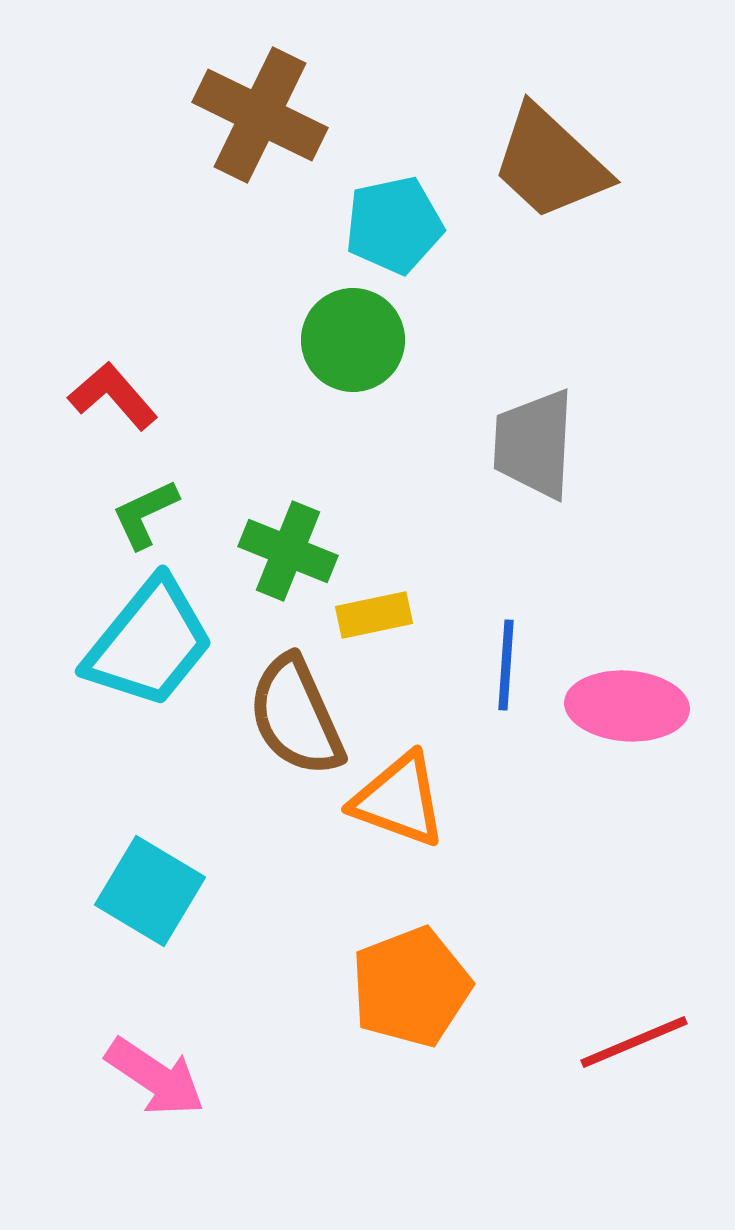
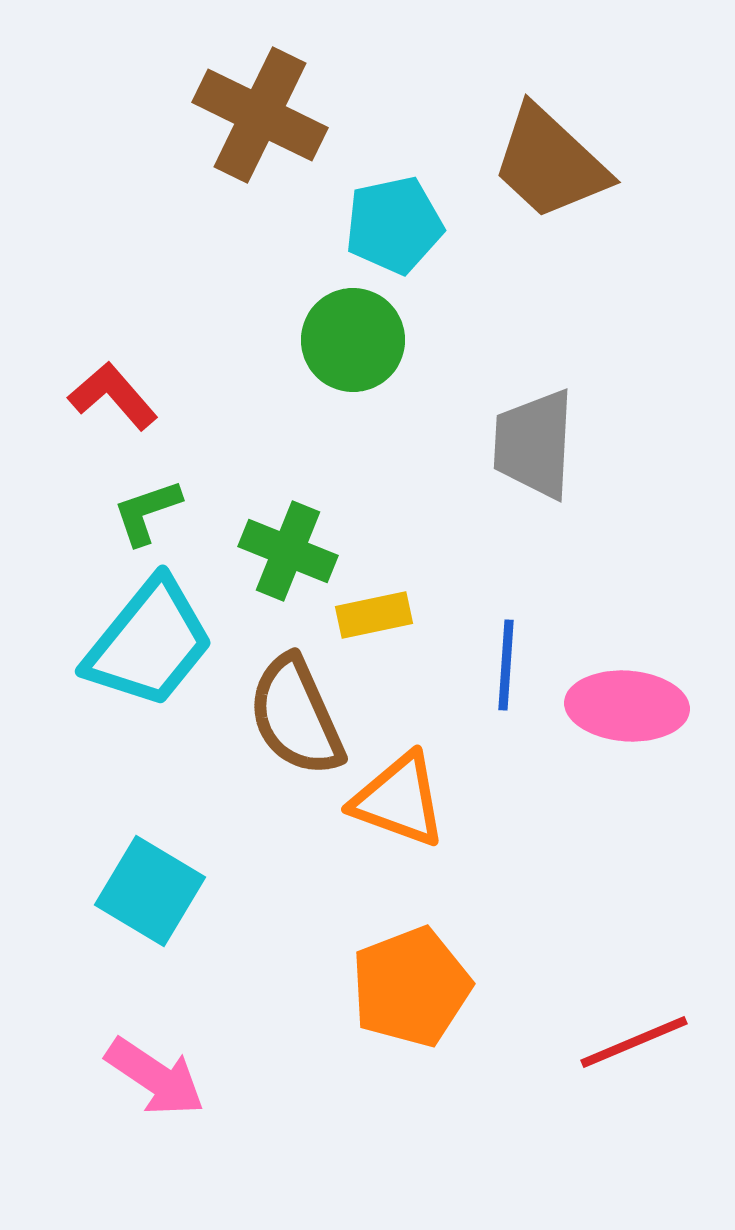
green L-shape: moved 2 px right, 2 px up; rotated 6 degrees clockwise
